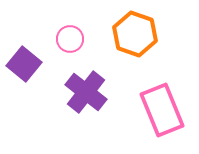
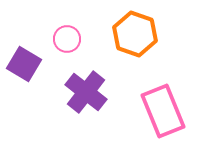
pink circle: moved 3 px left
purple square: rotated 8 degrees counterclockwise
pink rectangle: moved 1 px right, 1 px down
